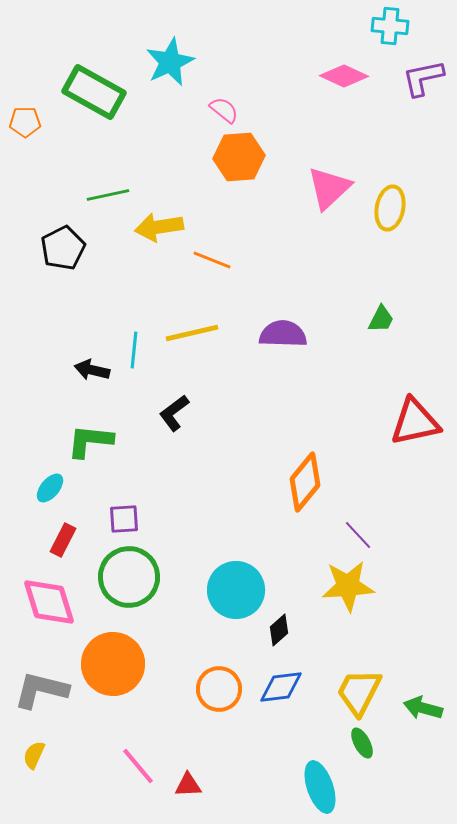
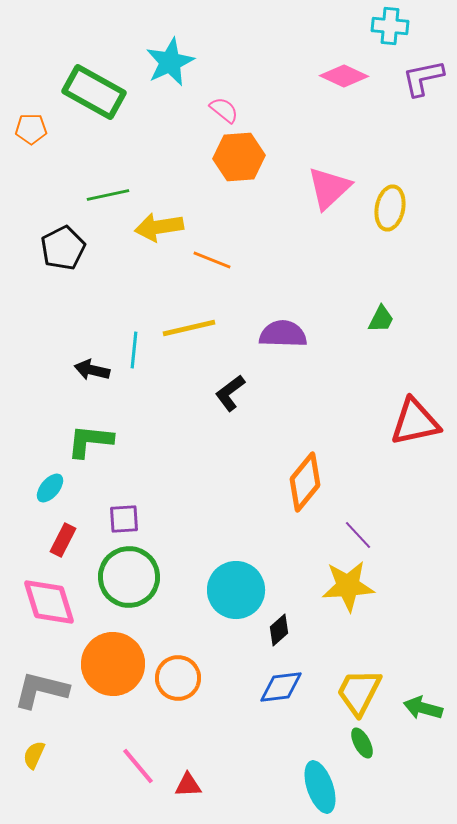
orange pentagon at (25, 122): moved 6 px right, 7 px down
yellow line at (192, 333): moved 3 px left, 5 px up
black L-shape at (174, 413): moved 56 px right, 20 px up
orange circle at (219, 689): moved 41 px left, 11 px up
